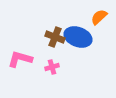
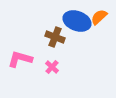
blue ellipse: moved 1 px left, 16 px up
pink cross: rotated 32 degrees counterclockwise
